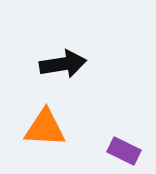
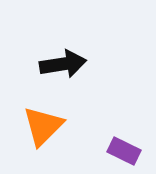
orange triangle: moved 2 px left, 2 px up; rotated 48 degrees counterclockwise
